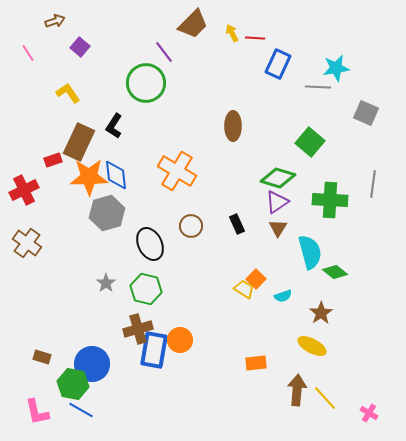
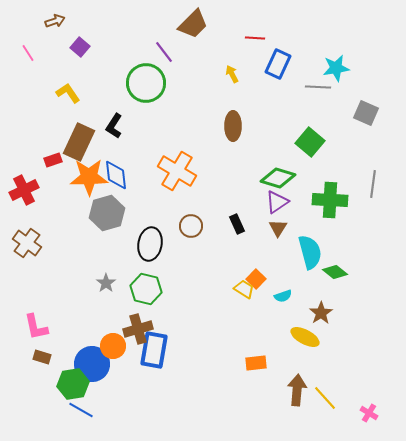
yellow arrow at (232, 33): moved 41 px down
black ellipse at (150, 244): rotated 36 degrees clockwise
orange circle at (180, 340): moved 67 px left, 6 px down
yellow ellipse at (312, 346): moved 7 px left, 9 px up
green hexagon at (73, 384): rotated 20 degrees counterclockwise
pink L-shape at (37, 412): moved 1 px left, 85 px up
